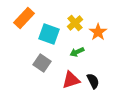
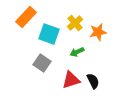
orange rectangle: moved 2 px right, 1 px up
orange star: rotated 24 degrees clockwise
